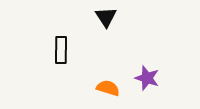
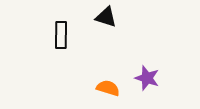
black triangle: rotated 40 degrees counterclockwise
black rectangle: moved 15 px up
